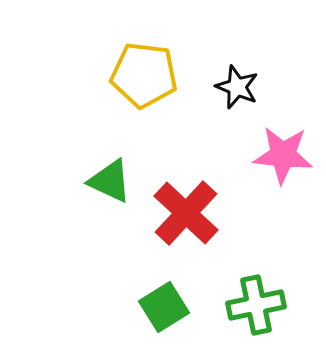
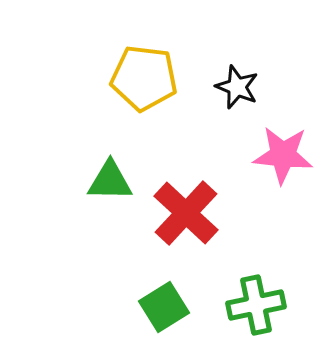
yellow pentagon: moved 3 px down
green triangle: rotated 24 degrees counterclockwise
